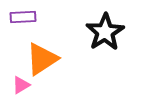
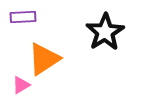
orange triangle: moved 2 px right
